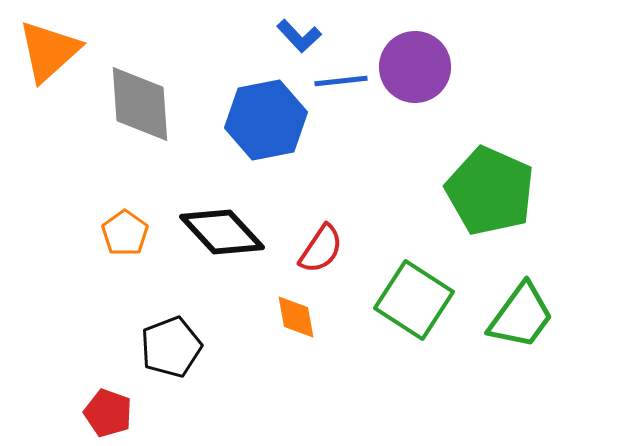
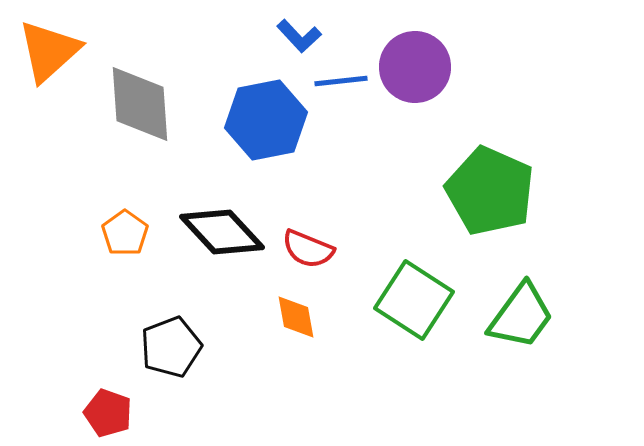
red semicircle: moved 13 px left; rotated 78 degrees clockwise
